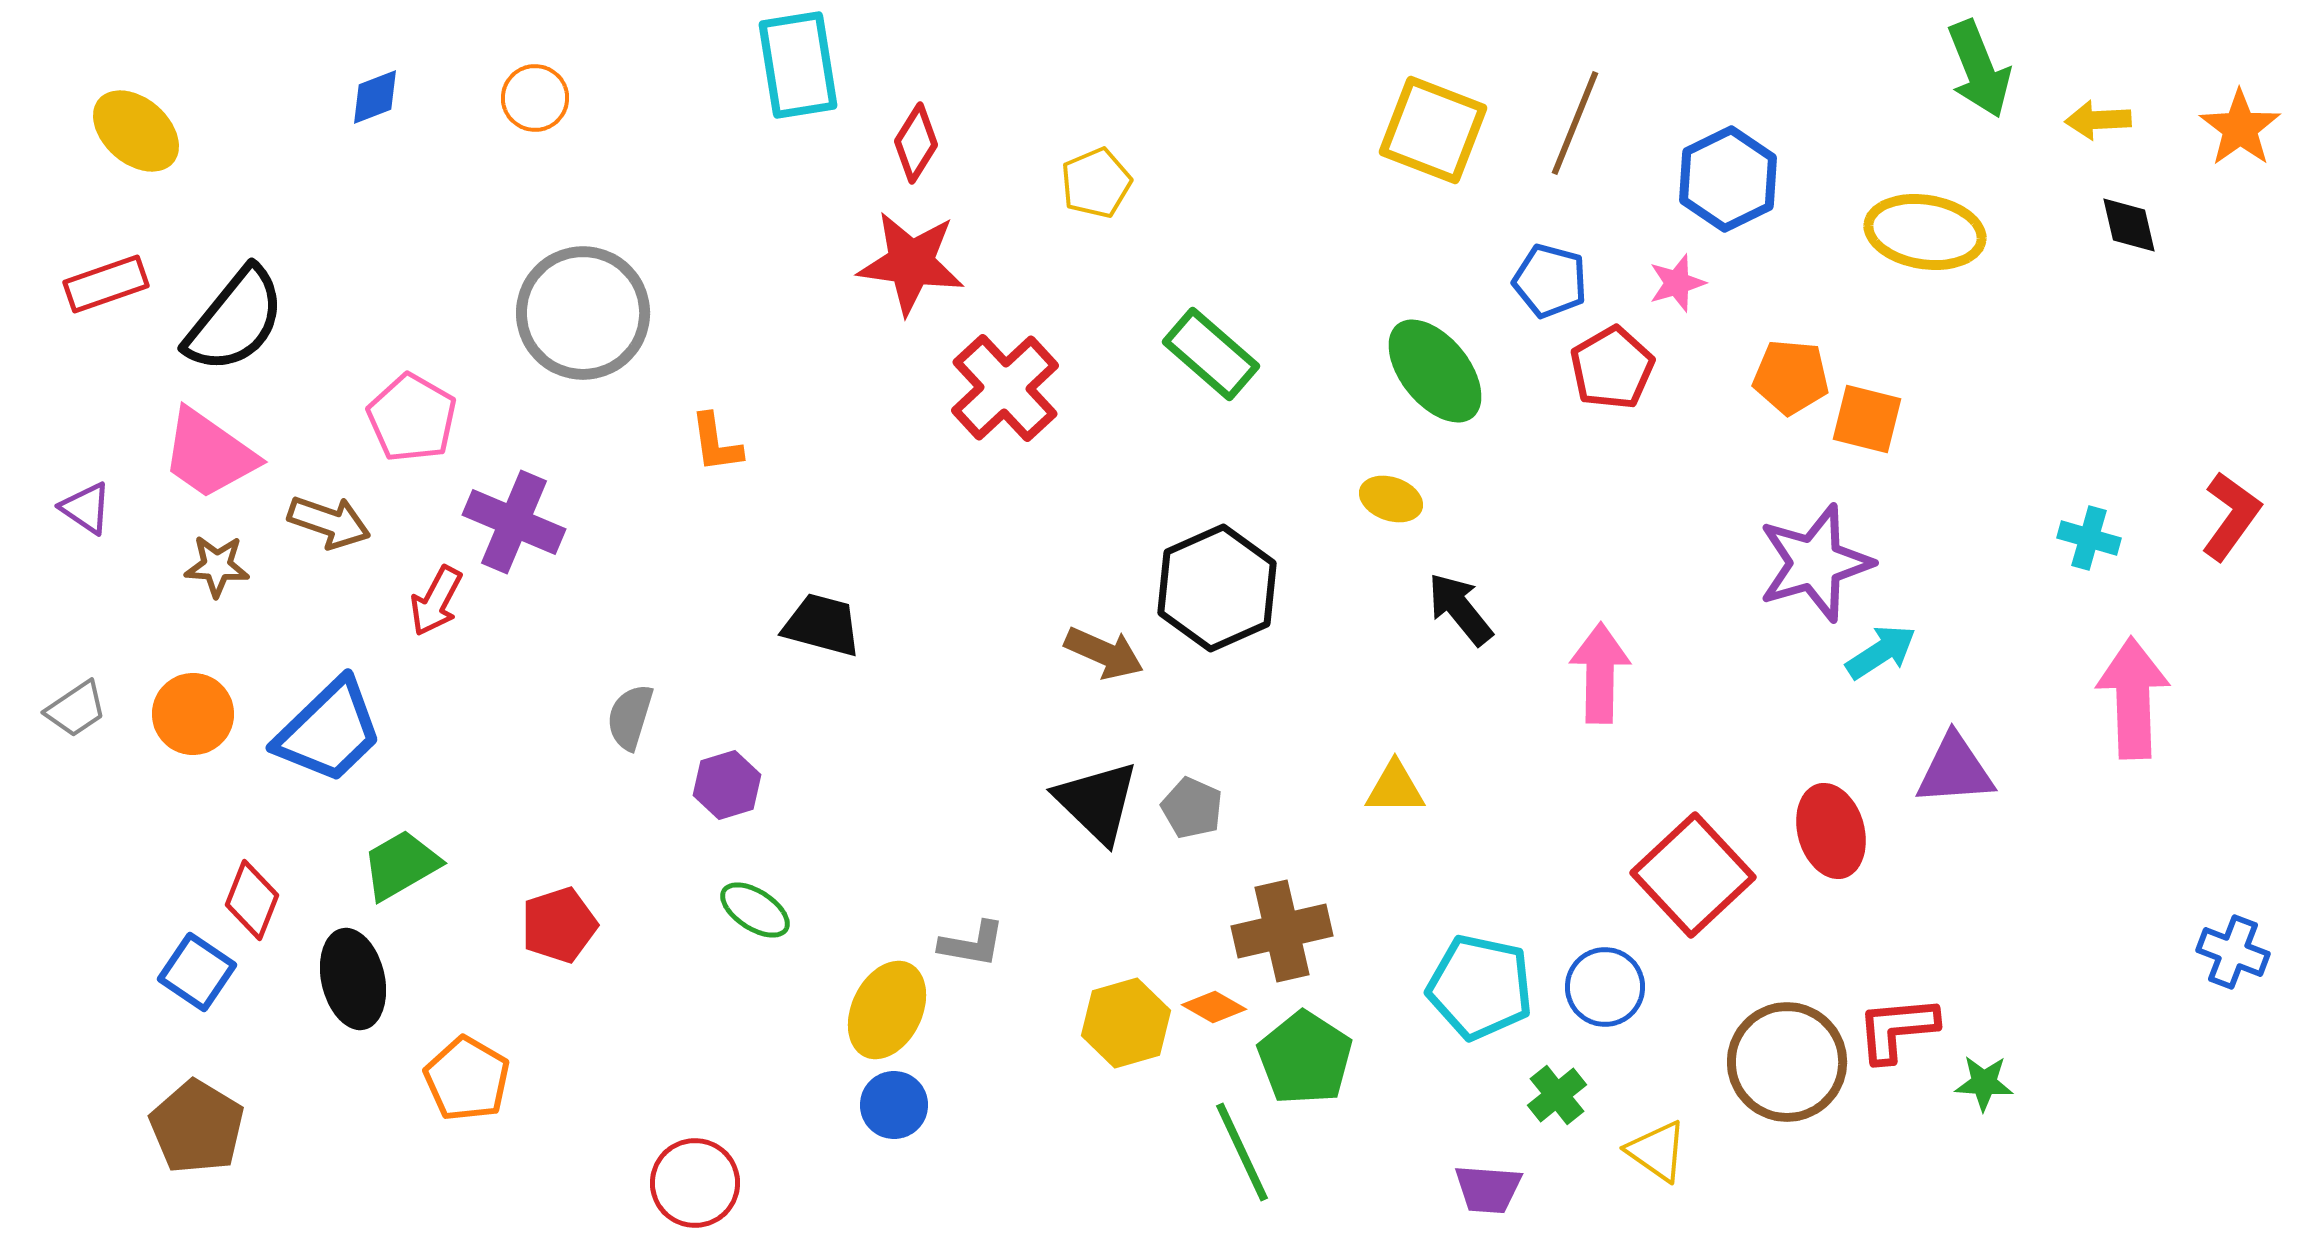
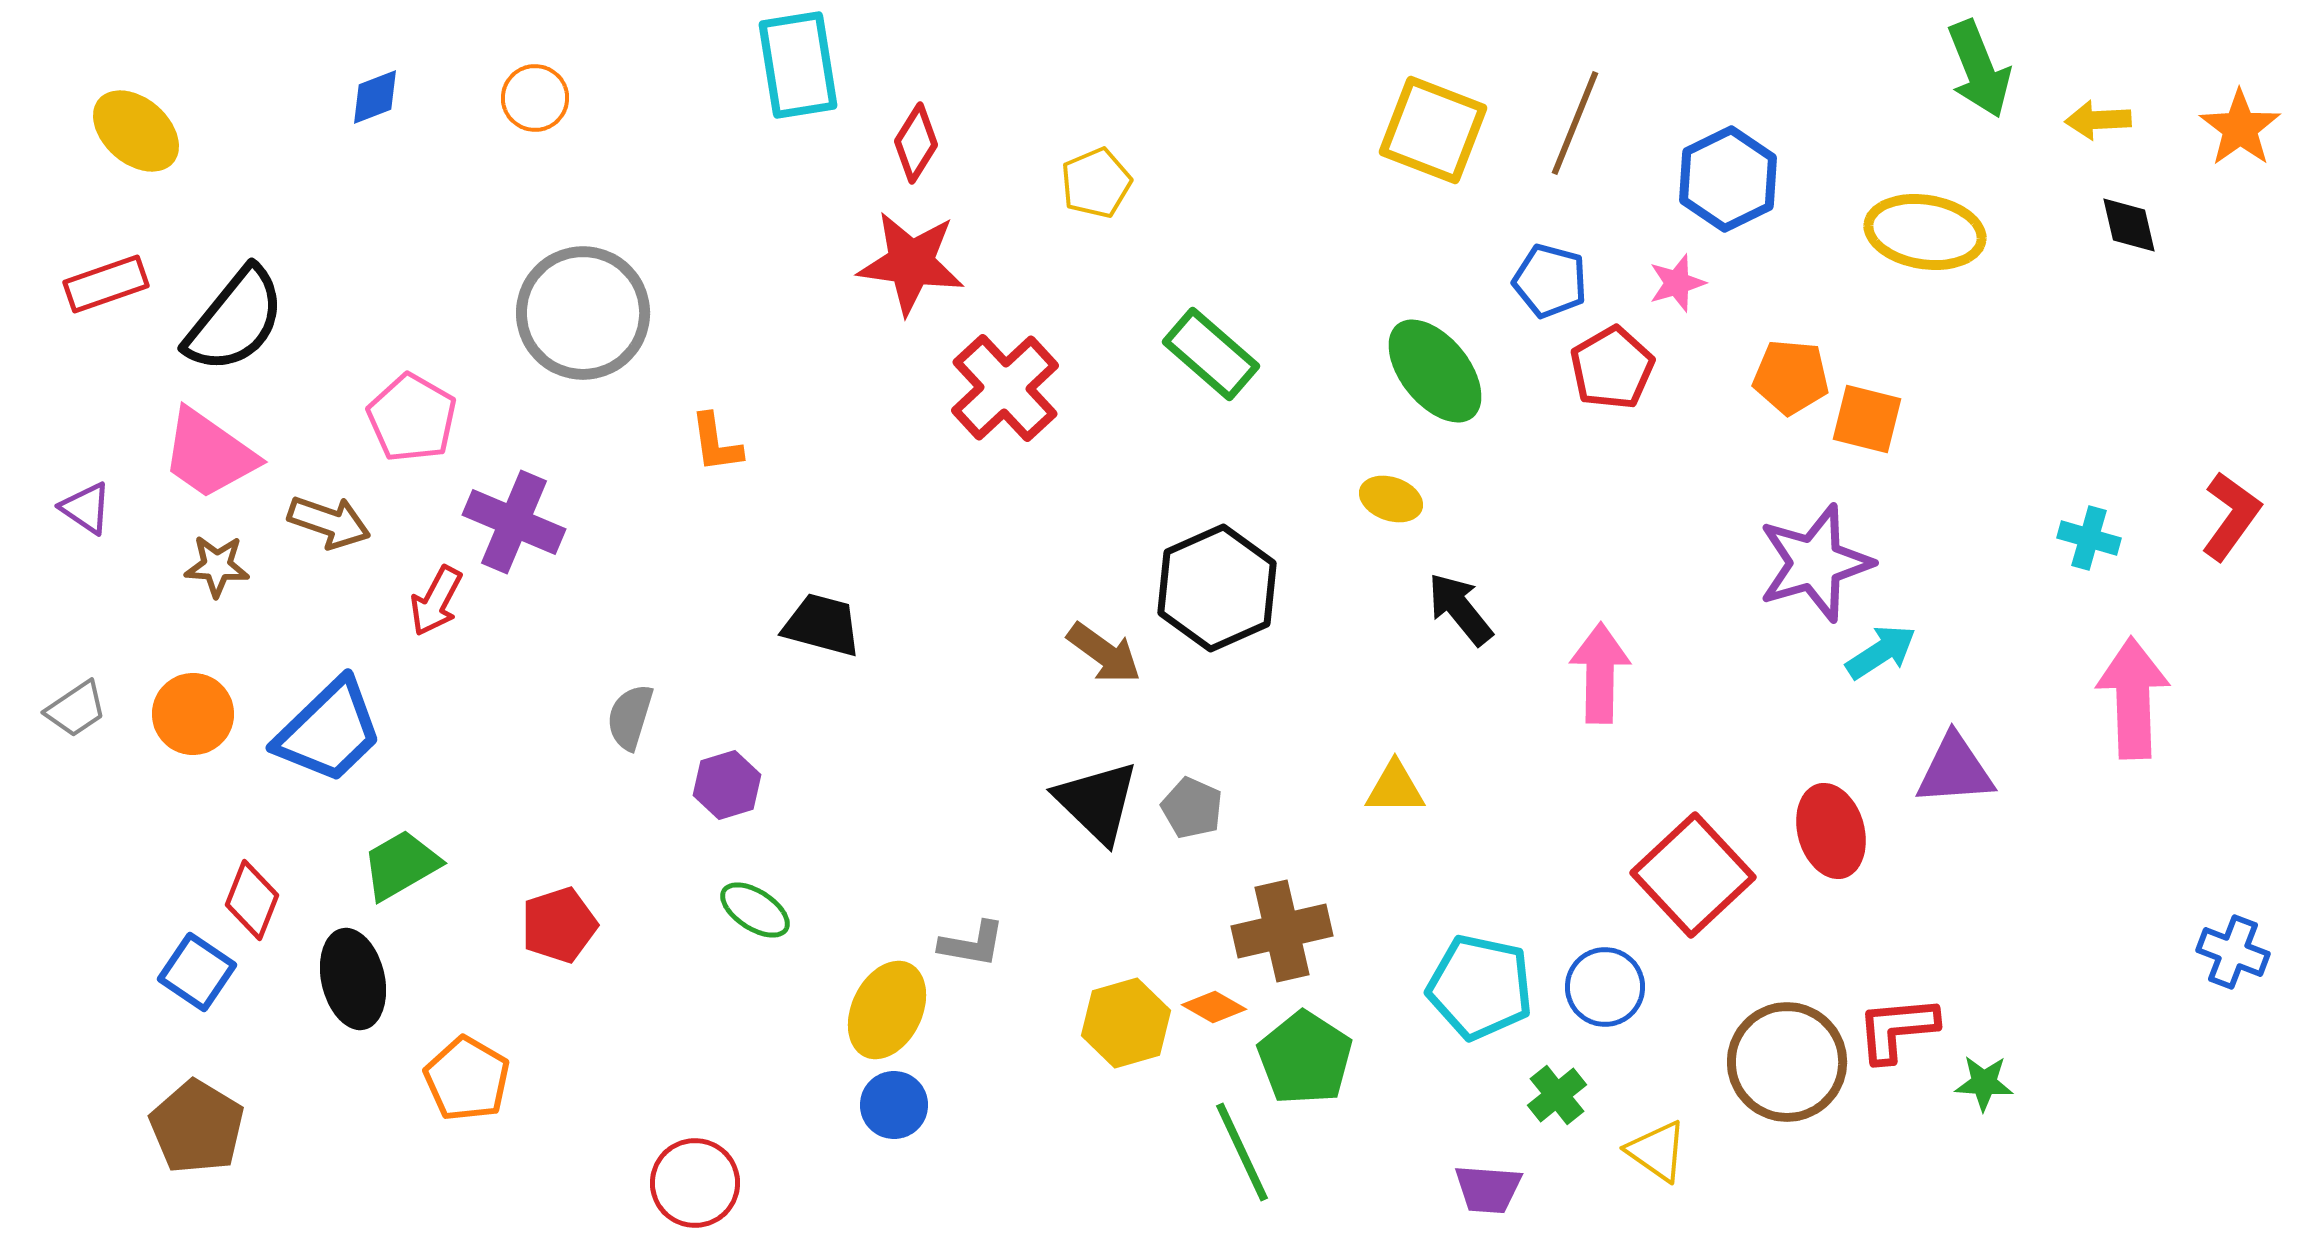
brown arrow at (1104, 653): rotated 12 degrees clockwise
